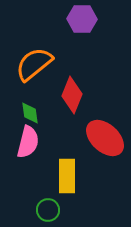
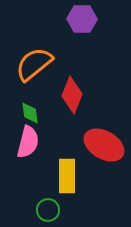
red ellipse: moved 1 px left, 7 px down; rotated 12 degrees counterclockwise
